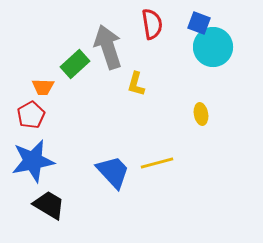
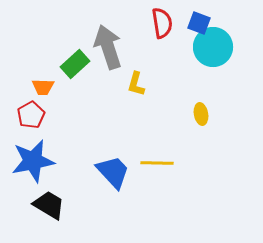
red semicircle: moved 10 px right, 1 px up
yellow line: rotated 16 degrees clockwise
